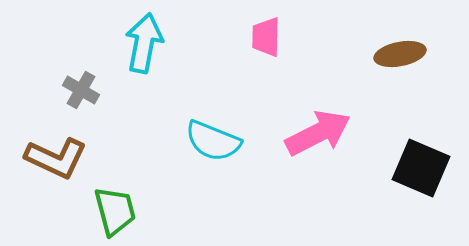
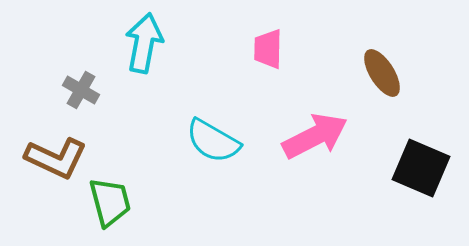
pink trapezoid: moved 2 px right, 12 px down
brown ellipse: moved 18 px left, 19 px down; rotated 69 degrees clockwise
pink arrow: moved 3 px left, 3 px down
cyan semicircle: rotated 8 degrees clockwise
green trapezoid: moved 5 px left, 9 px up
